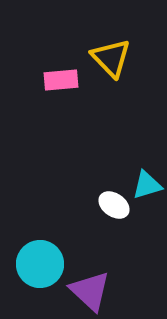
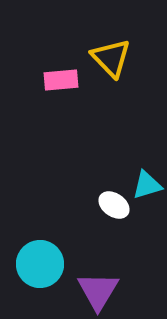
purple triangle: moved 8 px right; rotated 18 degrees clockwise
